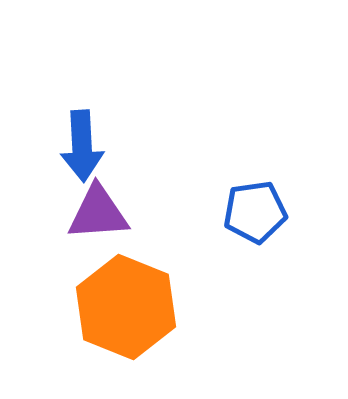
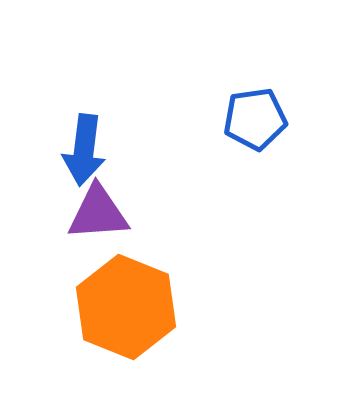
blue arrow: moved 2 px right, 4 px down; rotated 10 degrees clockwise
blue pentagon: moved 93 px up
